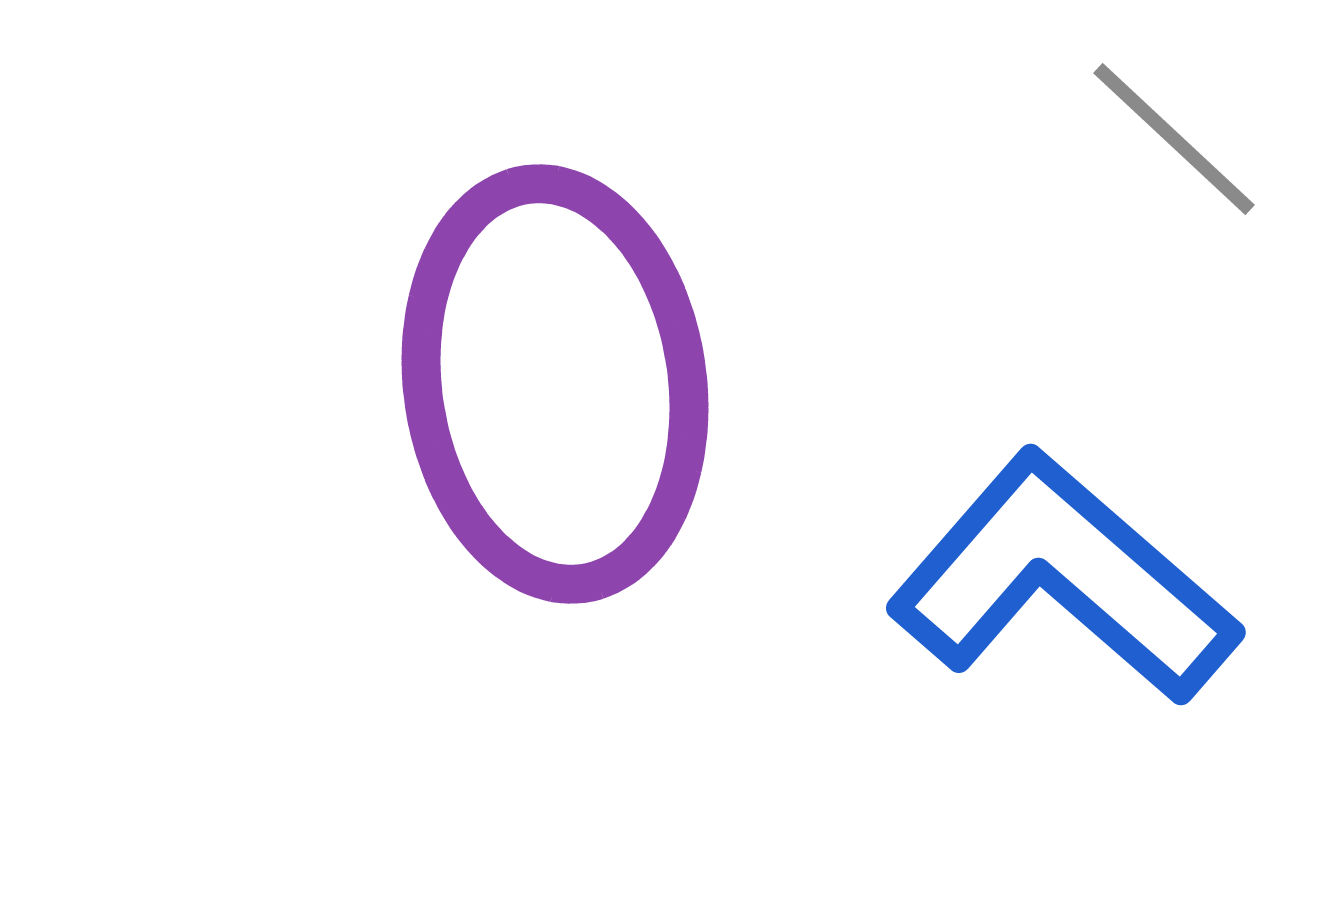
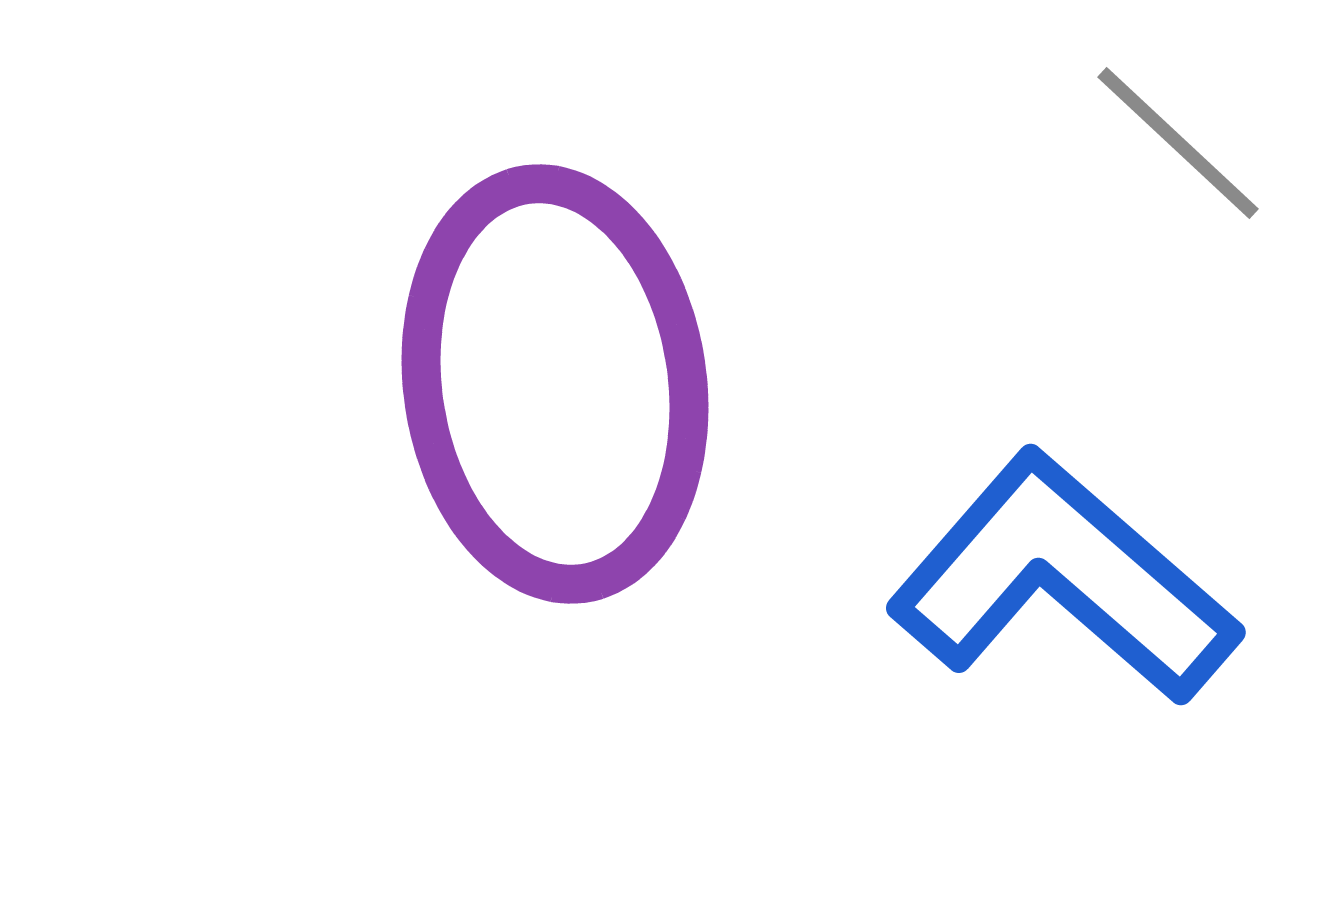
gray line: moved 4 px right, 4 px down
